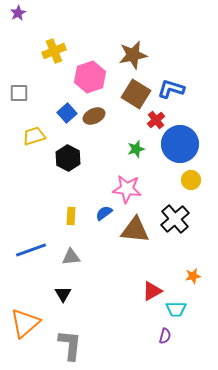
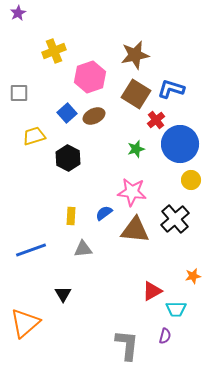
brown star: moved 2 px right
pink star: moved 5 px right, 3 px down
gray triangle: moved 12 px right, 8 px up
gray L-shape: moved 57 px right
